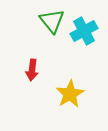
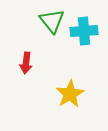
cyan cross: rotated 24 degrees clockwise
red arrow: moved 6 px left, 7 px up
